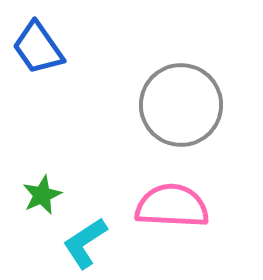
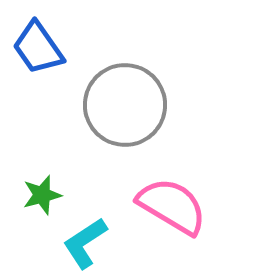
gray circle: moved 56 px left
green star: rotated 9 degrees clockwise
pink semicircle: rotated 28 degrees clockwise
